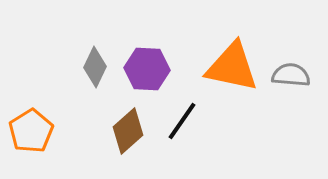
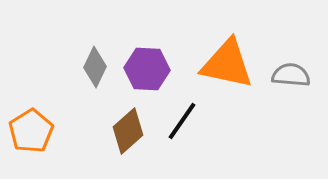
orange triangle: moved 5 px left, 3 px up
